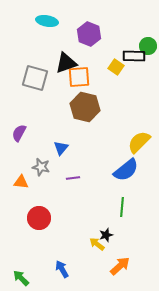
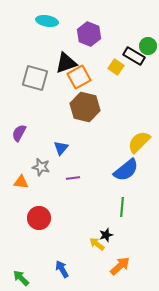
black rectangle: rotated 30 degrees clockwise
orange square: rotated 25 degrees counterclockwise
